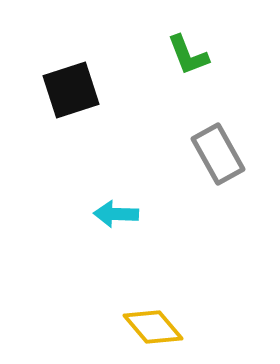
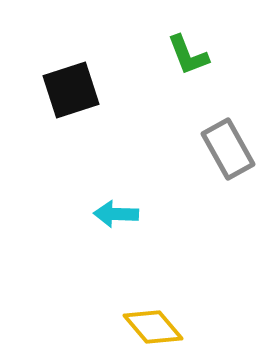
gray rectangle: moved 10 px right, 5 px up
